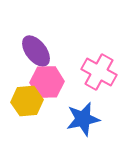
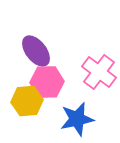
pink cross: rotated 8 degrees clockwise
blue star: moved 6 px left
